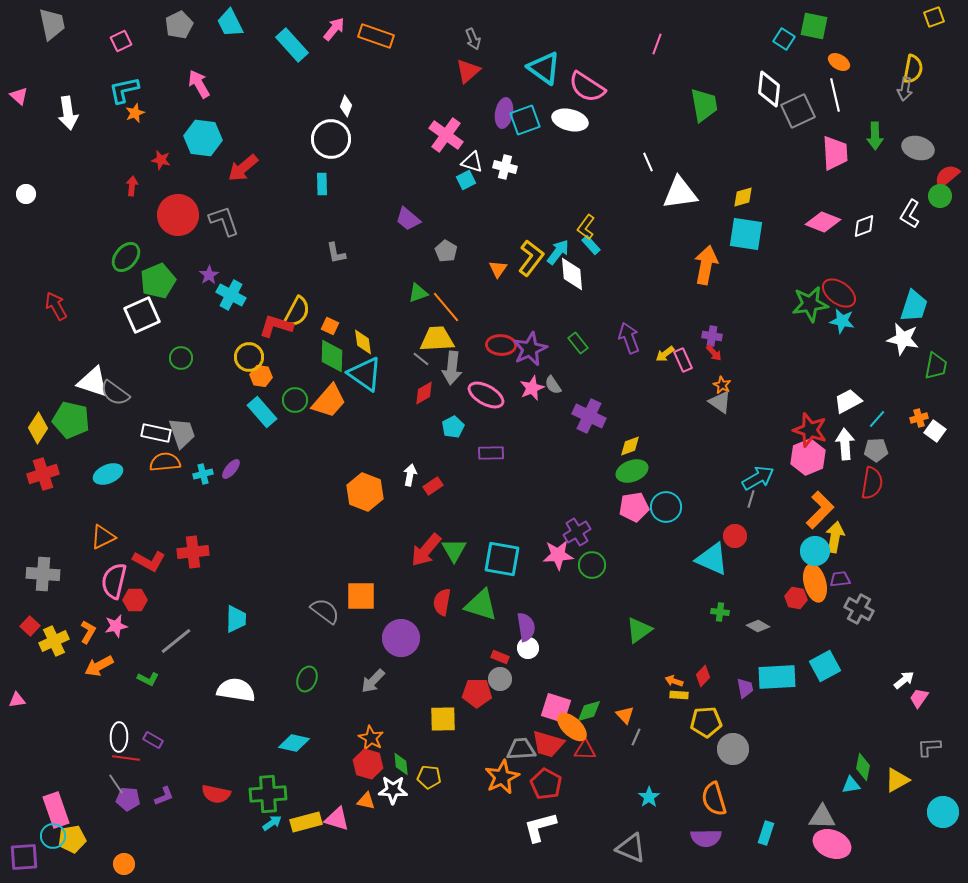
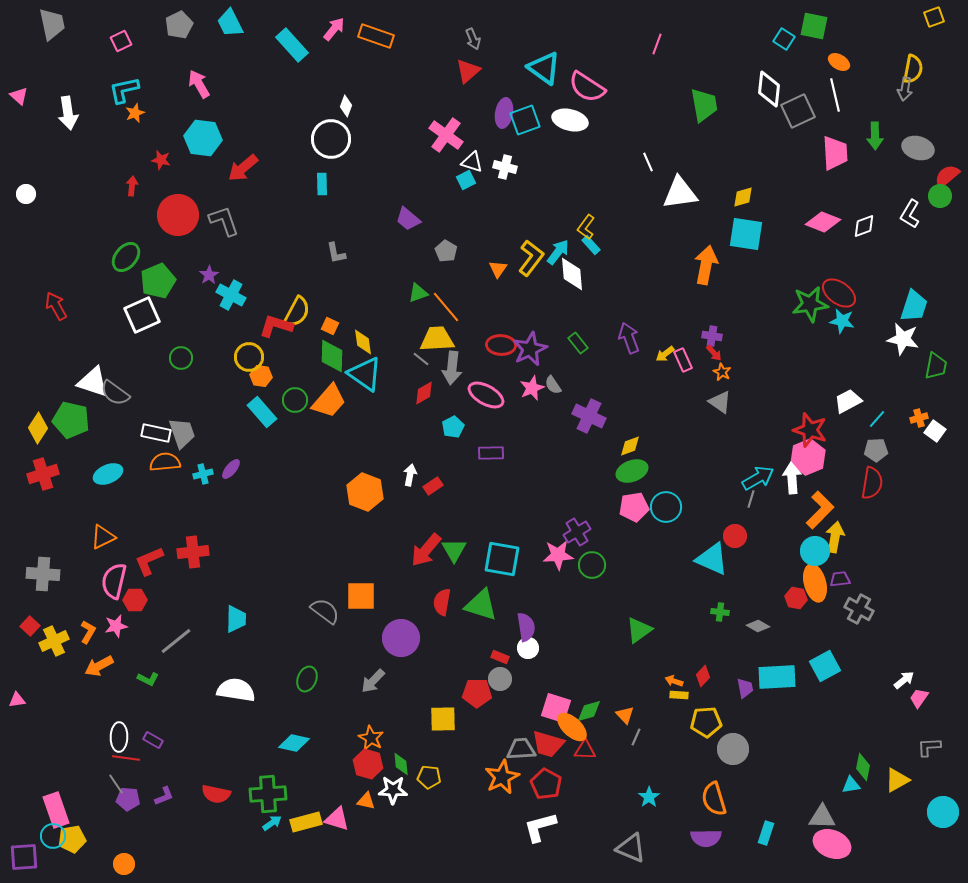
orange star at (722, 385): moved 13 px up
white arrow at (845, 444): moved 53 px left, 34 px down
red L-shape at (149, 561): rotated 128 degrees clockwise
